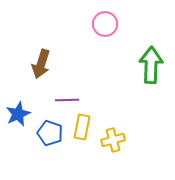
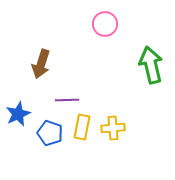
green arrow: rotated 15 degrees counterclockwise
yellow cross: moved 12 px up; rotated 10 degrees clockwise
